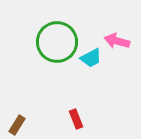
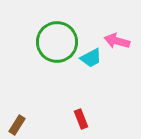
red rectangle: moved 5 px right
